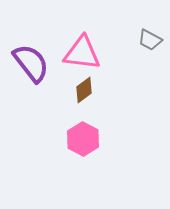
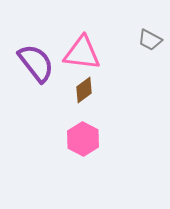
purple semicircle: moved 5 px right
